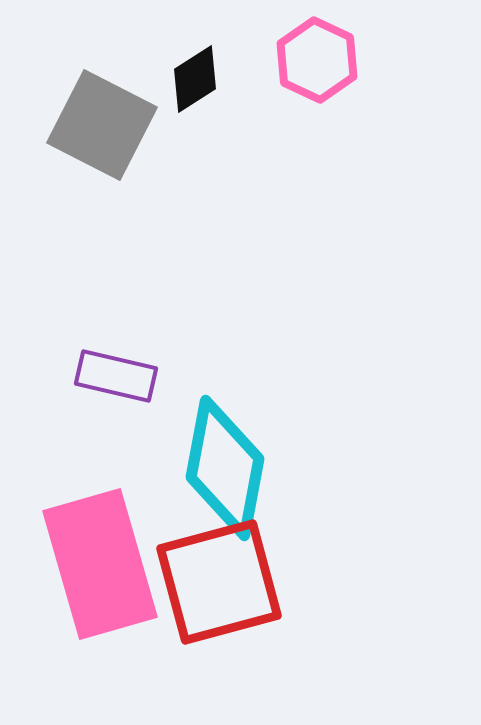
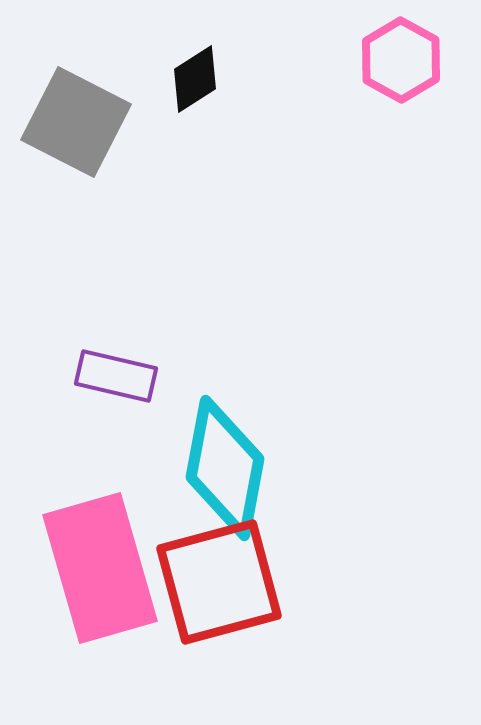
pink hexagon: moved 84 px right; rotated 4 degrees clockwise
gray square: moved 26 px left, 3 px up
pink rectangle: moved 4 px down
